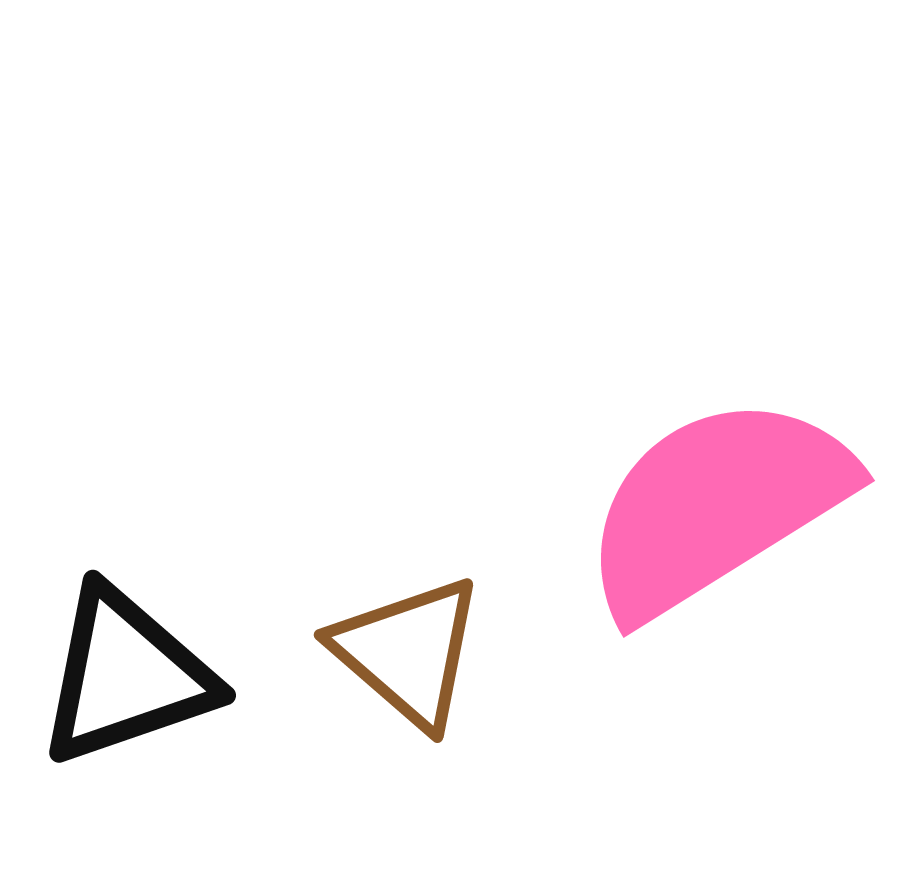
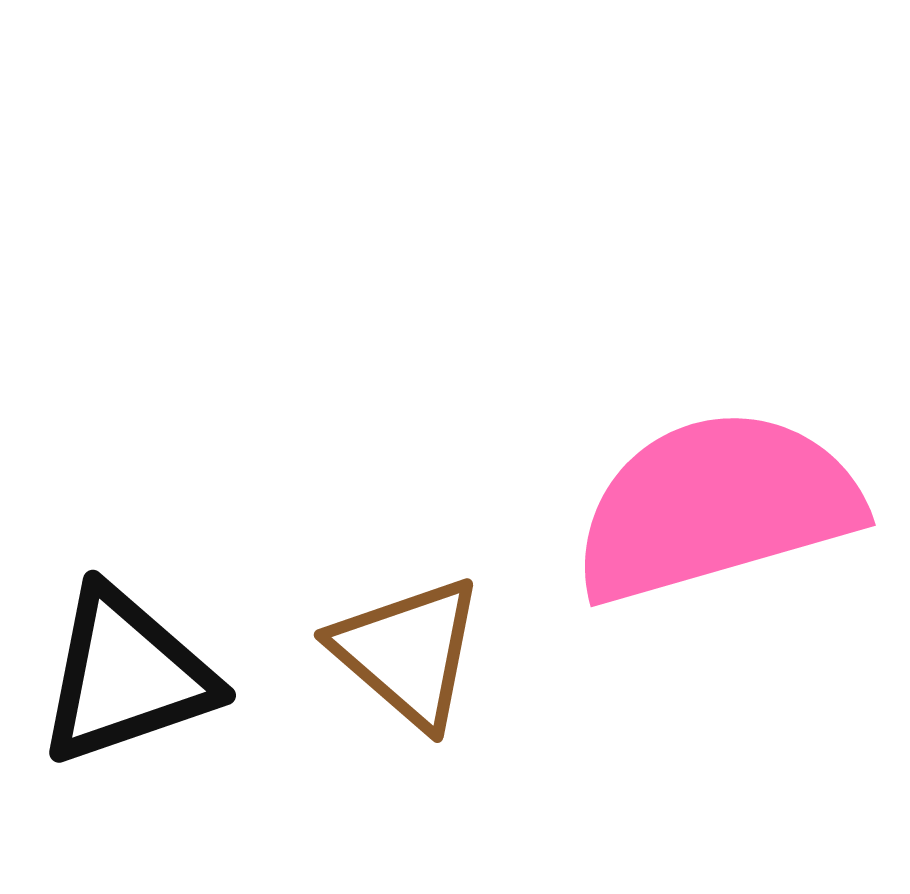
pink semicircle: rotated 16 degrees clockwise
